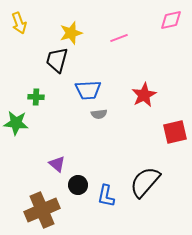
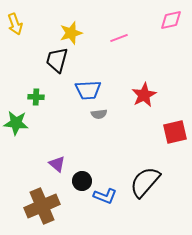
yellow arrow: moved 4 px left, 1 px down
black circle: moved 4 px right, 4 px up
blue L-shape: moved 1 px left; rotated 80 degrees counterclockwise
brown cross: moved 4 px up
